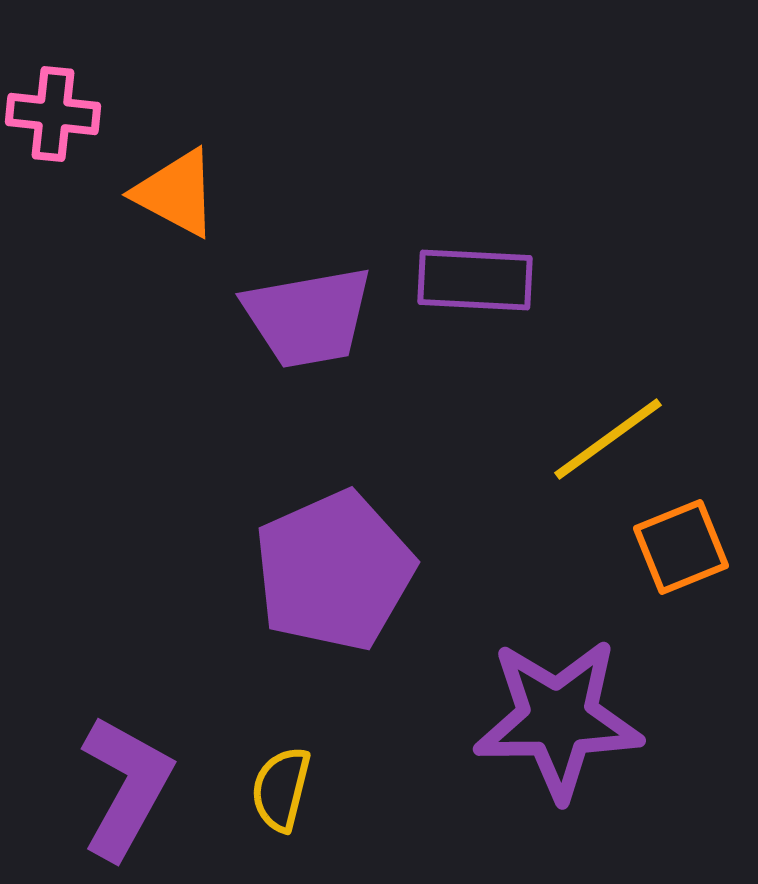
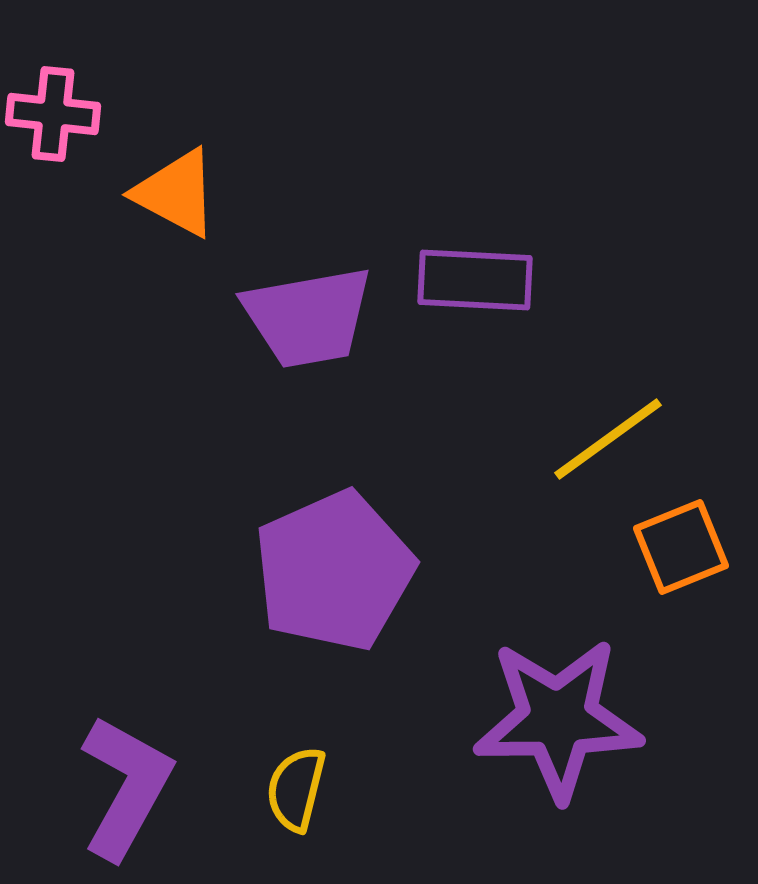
yellow semicircle: moved 15 px right
